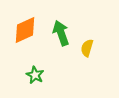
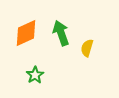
orange diamond: moved 1 px right, 3 px down
green star: rotated 12 degrees clockwise
